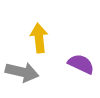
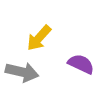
yellow arrow: rotated 132 degrees counterclockwise
